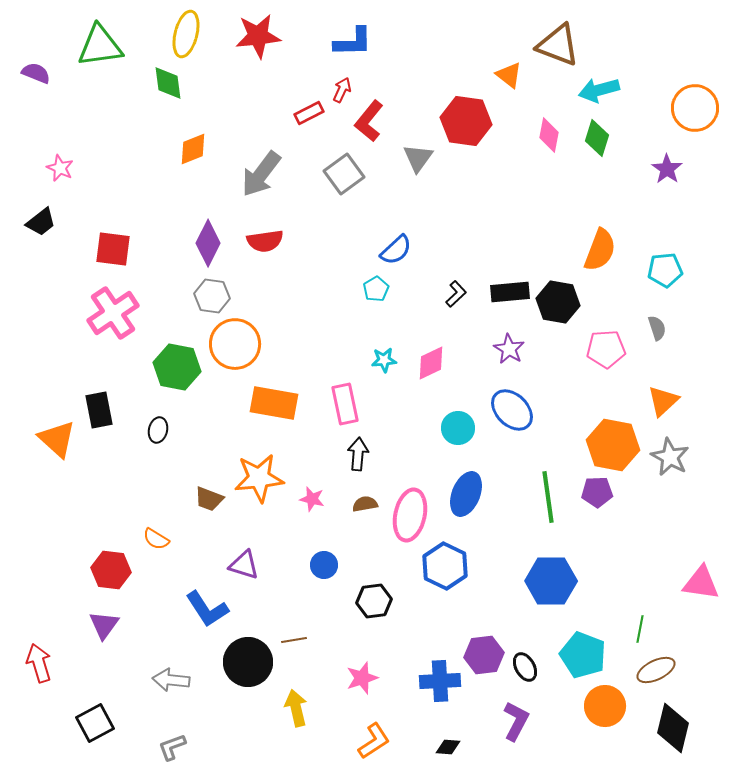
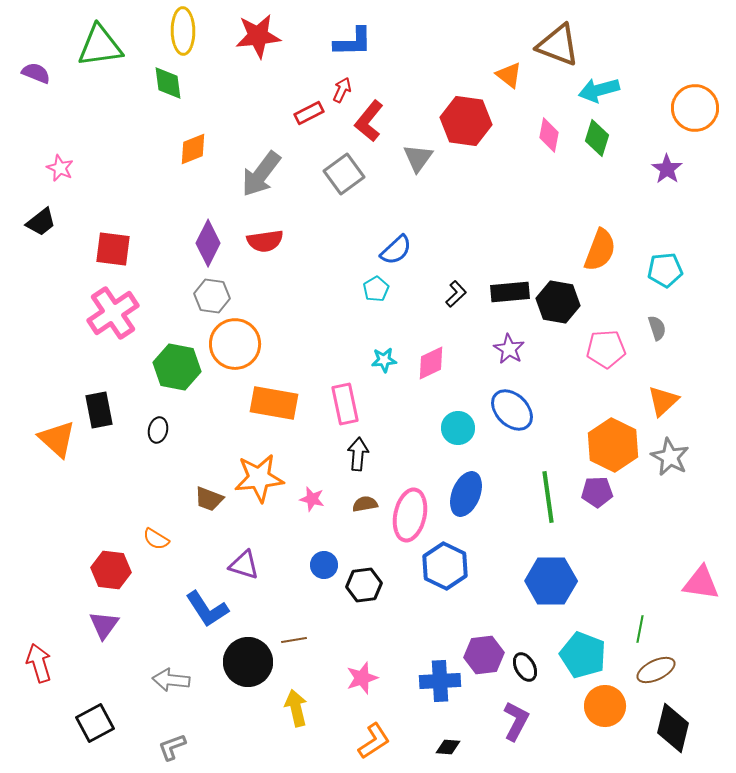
yellow ellipse at (186, 34): moved 3 px left, 3 px up; rotated 15 degrees counterclockwise
orange hexagon at (613, 445): rotated 15 degrees clockwise
black hexagon at (374, 601): moved 10 px left, 16 px up
